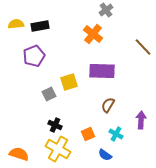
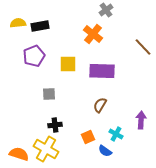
yellow semicircle: moved 2 px right, 1 px up
yellow square: moved 1 px left, 18 px up; rotated 18 degrees clockwise
gray square: rotated 24 degrees clockwise
brown semicircle: moved 8 px left
black cross: rotated 32 degrees counterclockwise
orange square: moved 3 px down
yellow cross: moved 12 px left
blue semicircle: moved 4 px up
